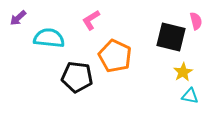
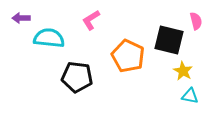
purple arrow: moved 3 px right; rotated 42 degrees clockwise
black square: moved 2 px left, 3 px down
orange pentagon: moved 13 px right
yellow star: moved 1 px up; rotated 12 degrees counterclockwise
